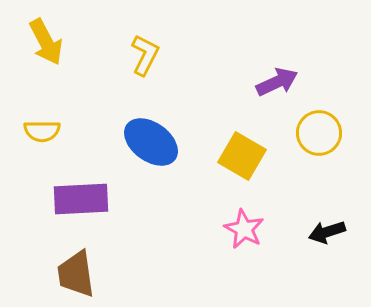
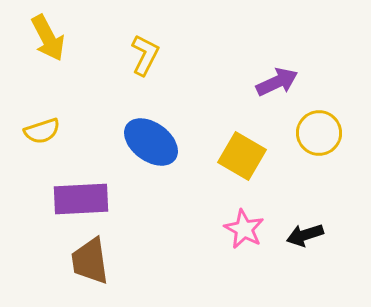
yellow arrow: moved 2 px right, 4 px up
yellow semicircle: rotated 18 degrees counterclockwise
black arrow: moved 22 px left, 3 px down
brown trapezoid: moved 14 px right, 13 px up
